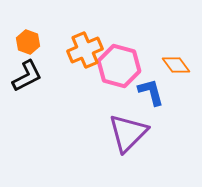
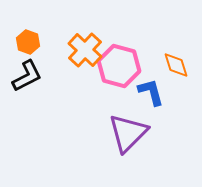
orange cross: rotated 24 degrees counterclockwise
orange diamond: rotated 20 degrees clockwise
